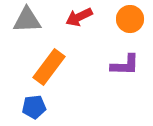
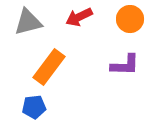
gray triangle: moved 1 px right, 2 px down; rotated 12 degrees counterclockwise
